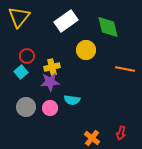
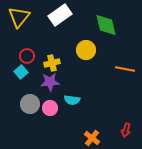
white rectangle: moved 6 px left, 6 px up
green diamond: moved 2 px left, 2 px up
yellow cross: moved 4 px up
gray circle: moved 4 px right, 3 px up
red arrow: moved 5 px right, 3 px up
